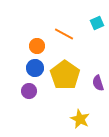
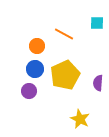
cyan square: rotated 24 degrees clockwise
blue circle: moved 1 px down
yellow pentagon: rotated 12 degrees clockwise
purple semicircle: rotated 21 degrees clockwise
